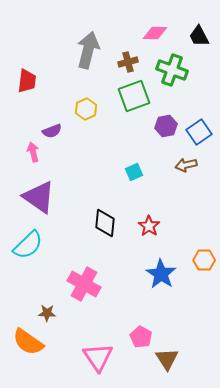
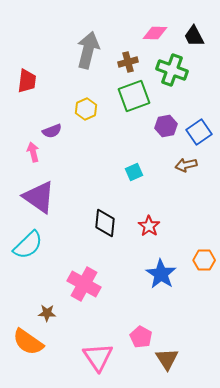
black trapezoid: moved 5 px left
